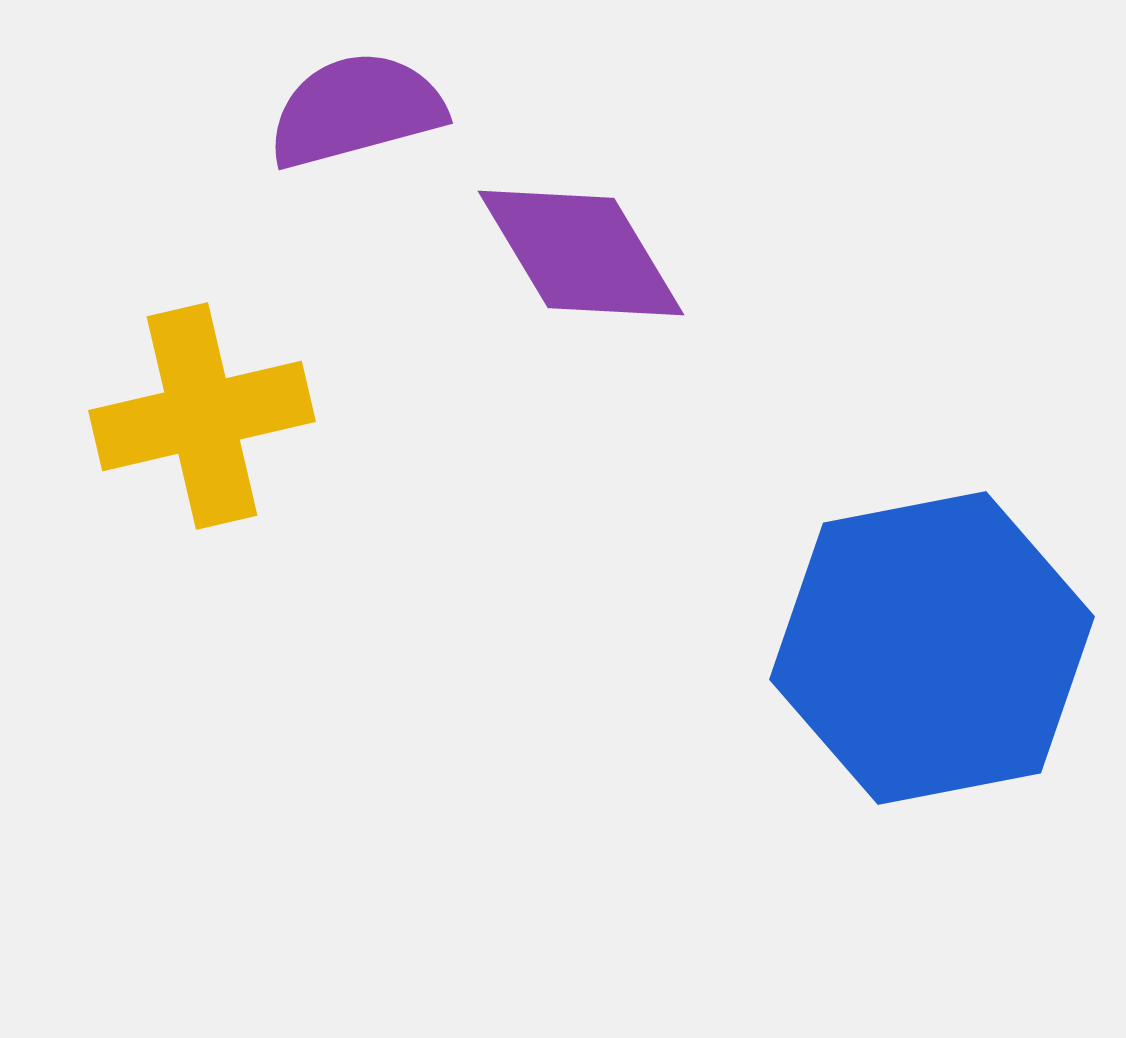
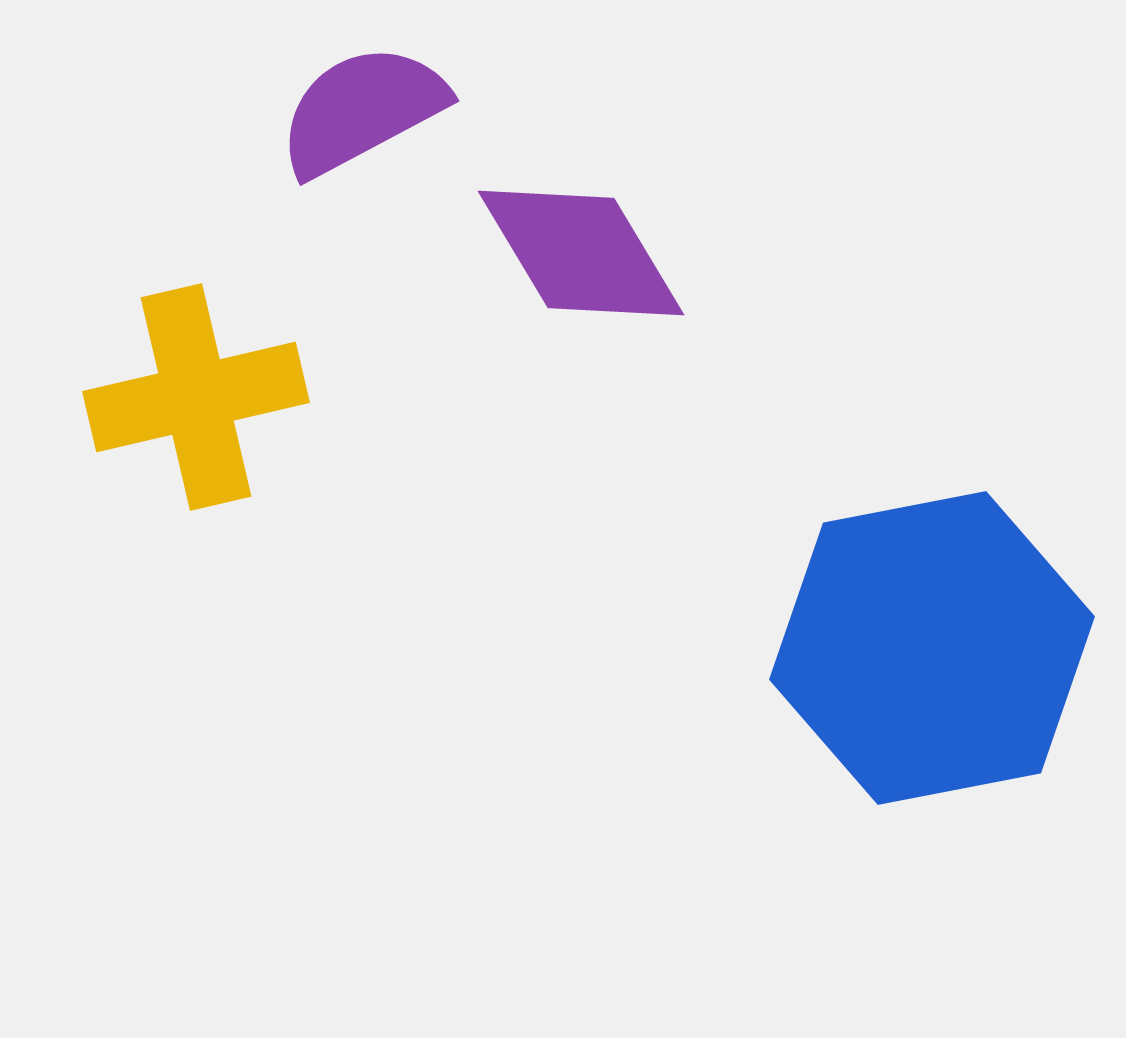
purple semicircle: moved 6 px right; rotated 13 degrees counterclockwise
yellow cross: moved 6 px left, 19 px up
